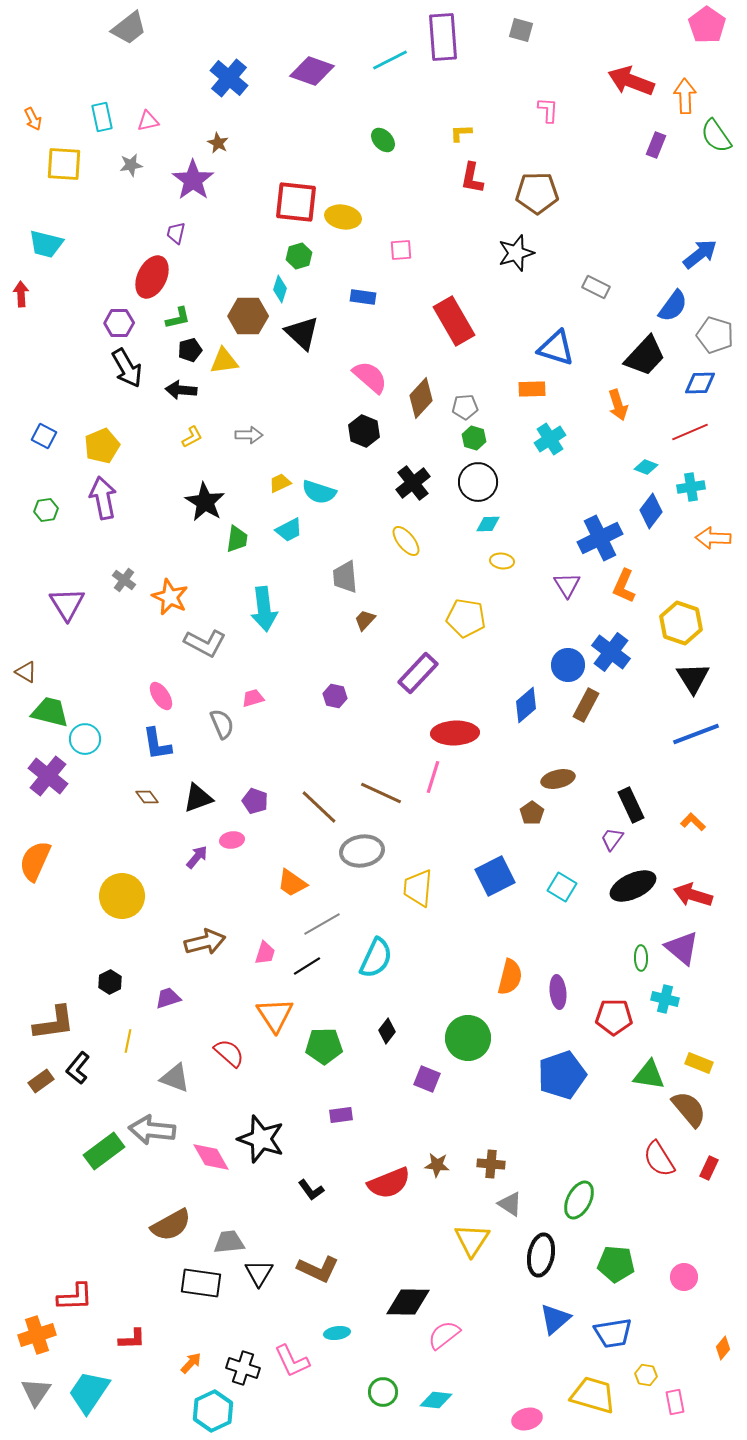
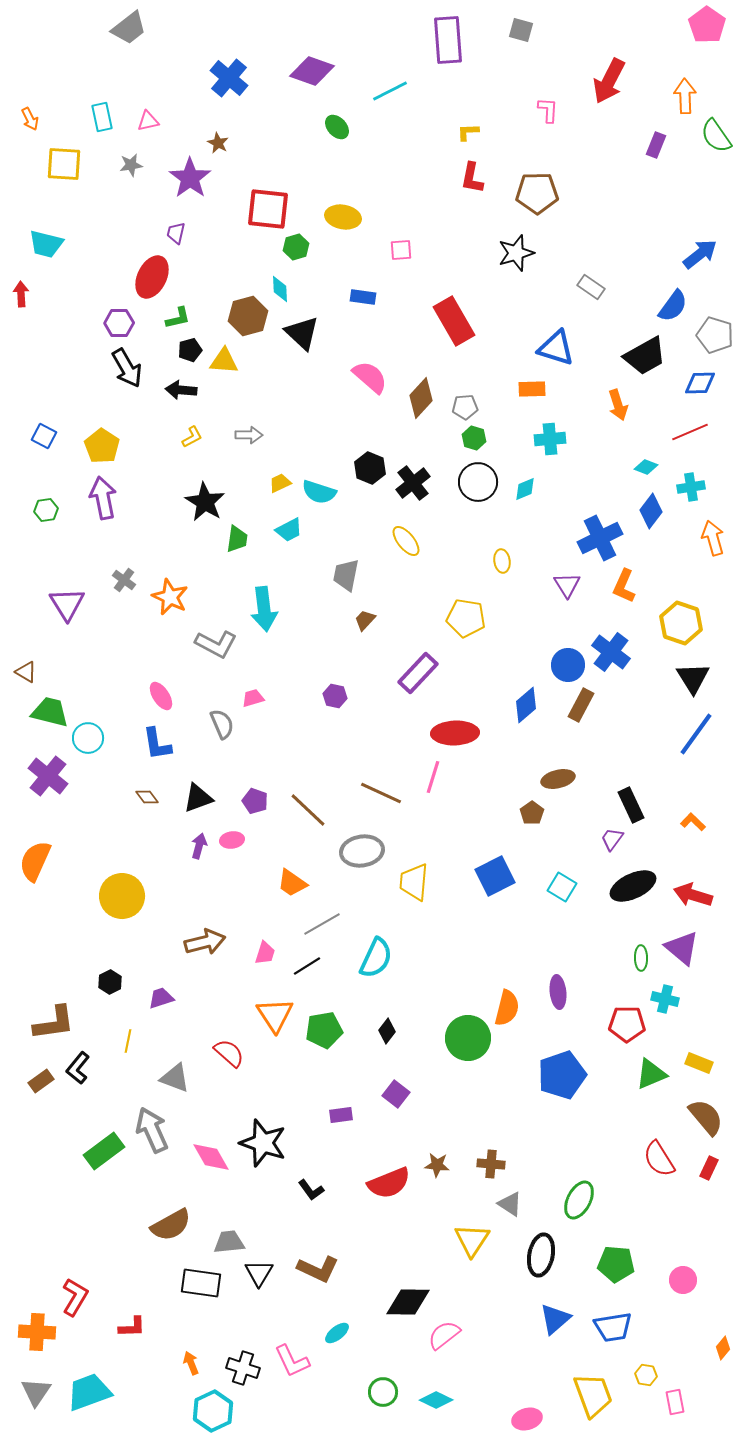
purple rectangle at (443, 37): moved 5 px right, 3 px down
cyan line at (390, 60): moved 31 px down
red arrow at (631, 81): moved 22 px left; rotated 84 degrees counterclockwise
orange arrow at (33, 119): moved 3 px left
yellow L-shape at (461, 133): moved 7 px right, 1 px up
green ellipse at (383, 140): moved 46 px left, 13 px up
purple star at (193, 180): moved 3 px left, 2 px up
red square at (296, 202): moved 28 px left, 7 px down
green hexagon at (299, 256): moved 3 px left, 9 px up
gray rectangle at (596, 287): moved 5 px left; rotated 8 degrees clockwise
cyan diamond at (280, 289): rotated 20 degrees counterclockwise
brown hexagon at (248, 316): rotated 15 degrees counterclockwise
black trapezoid at (645, 356): rotated 18 degrees clockwise
yellow triangle at (224, 361): rotated 12 degrees clockwise
black hexagon at (364, 431): moved 6 px right, 37 px down
cyan cross at (550, 439): rotated 28 degrees clockwise
yellow pentagon at (102, 446): rotated 16 degrees counterclockwise
cyan diamond at (488, 524): moved 37 px right, 35 px up; rotated 20 degrees counterclockwise
orange arrow at (713, 538): rotated 72 degrees clockwise
yellow ellipse at (502, 561): rotated 75 degrees clockwise
gray trapezoid at (345, 577): moved 1 px right, 2 px up; rotated 16 degrees clockwise
gray L-shape at (205, 643): moved 11 px right, 1 px down
brown rectangle at (586, 705): moved 5 px left
blue line at (696, 734): rotated 33 degrees counterclockwise
cyan circle at (85, 739): moved 3 px right, 1 px up
brown line at (319, 807): moved 11 px left, 3 px down
purple arrow at (197, 857): moved 2 px right, 11 px up; rotated 25 degrees counterclockwise
yellow trapezoid at (418, 888): moved 4 px left, 6 px up
orange semicircle at (510, 977): moved 3 px left, 31 px down
purple trapezoid at (168, 998): moved 7 px left
red pentagon at (614, 1017): moved 13 px right, 7 px down
green pentagon at (324, 1046): moved 16 px up; rotated 9 degrees counterclockwise
green triangle at (649, 1075): moved 2 px right, 1 px up; rotated 32 degrees counterclockwise
purple square at (427, 1079): moved 31 px left, 15 px down; rotated 16 degrees clockwise
brown semicircle at (689, 1109): moved 17 px right, 8 px down
gray arrow at (152, 1130): rotated 60 degrees clockwise
black star at (261, 1139): moved 2 px right, 4 px down
pink circle at (684, 1277): moved 1 px left, 3 px down
red L-shape at (75, 1297): rotated 57 degrees counterclockwise
cyan ellipse at (337, 1333): rotated 30 degrees counterclockwise
blue trapezoid at (613, 1333): moved 6 px up
orange cross at (37, 1335): moved 3 px up; rotated 21 degrees clockwise
red L-shape at (132, 1339): moved 12 px up
orange arrow at (191, 1363): rotated 65 degrees counterclockwise
cyan trapezoid at (89, 1392): rotated 36 degrees clockwise
yellow trapezoid at (593, 1395): rotated 54 degrees clockwise
cyan diamond at (436, 1400): rotated 20 degrees clockwise
